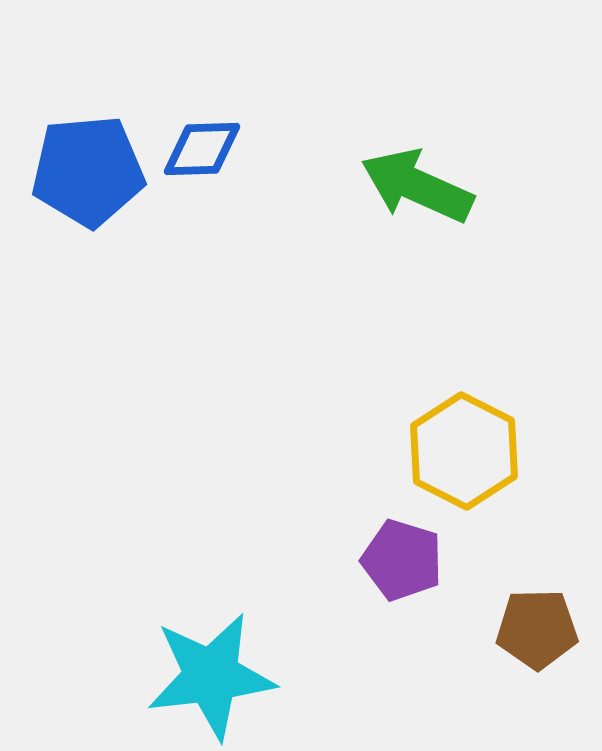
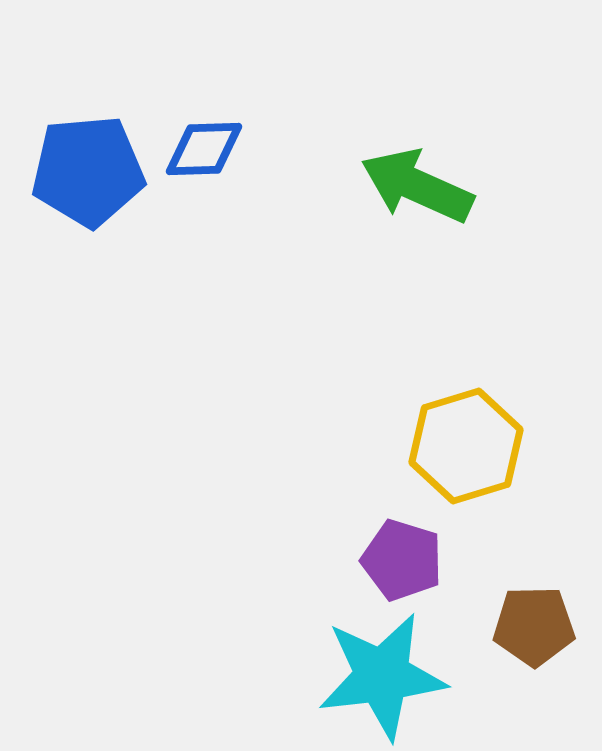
blue diamond: moved 2 px right
yellow hexagon: moved 2 px right, 5 px up; rotated 16 degrees clockwise
brown pentagon: moved 3 px left, 3 px up
cyan star: moved 171 px right
